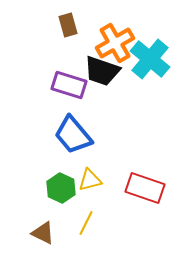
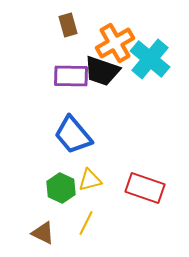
purple rectangle: moved 2 px right, 9 px up; rotated 16 degrees counterclockwise
